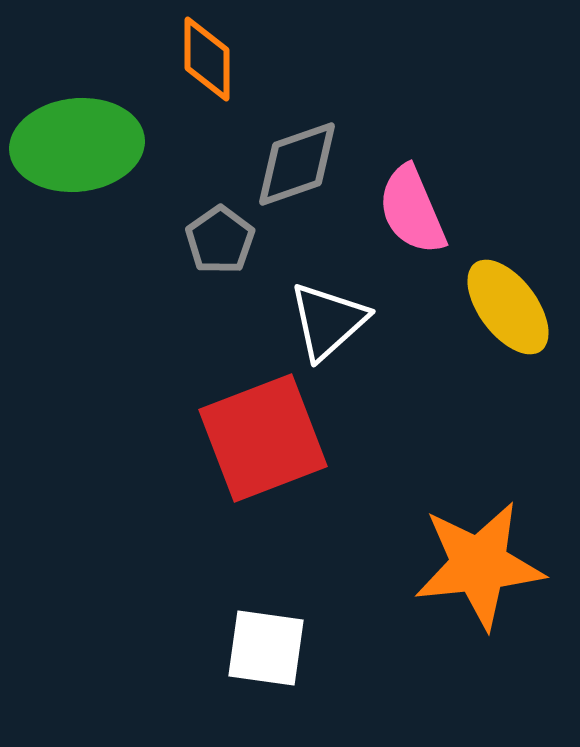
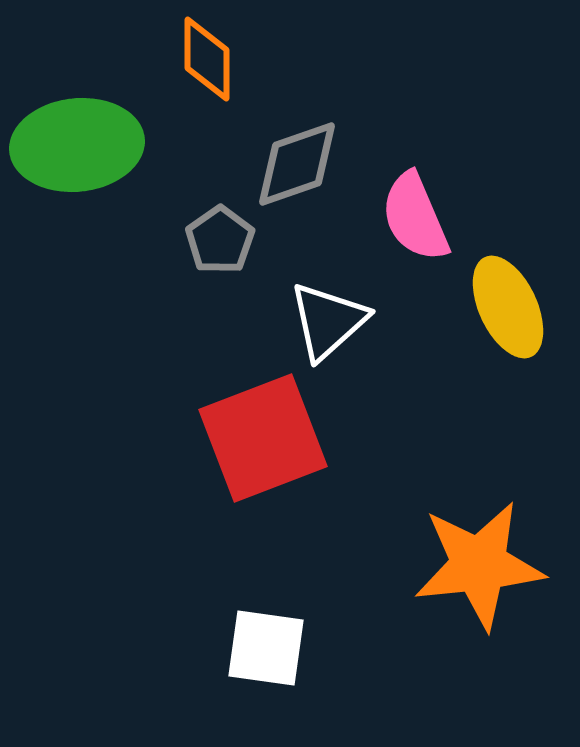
pink semicircle: moved 3 px right, 7 px down
yellow ellipse: rotated 12 degrees clockwise
